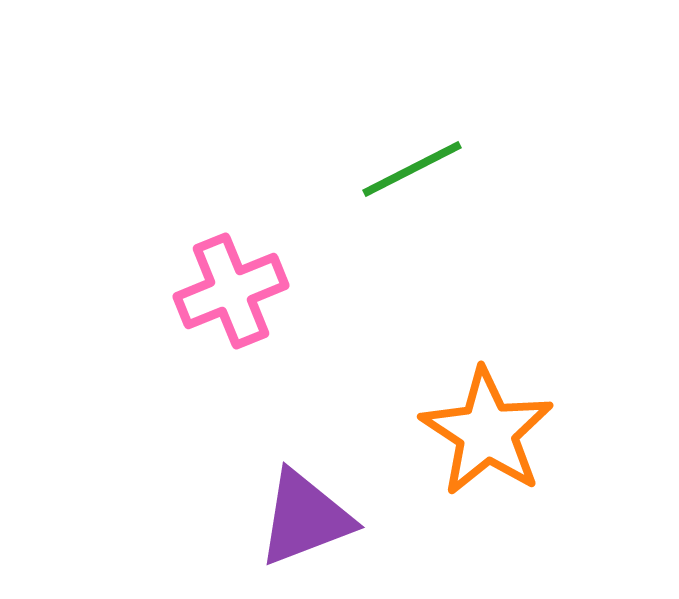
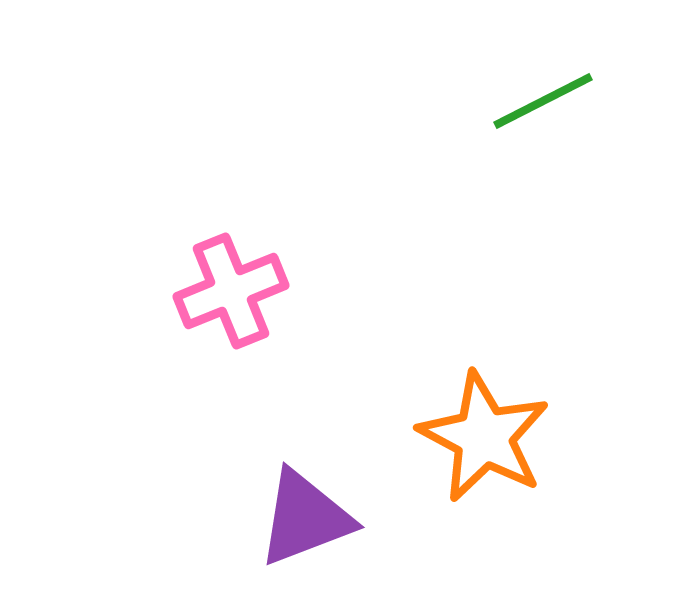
green line: moved 131 px right, 68 px up
orange star: moved 3 px left, 5 px down; rotated 5 degrees counterclockwise
